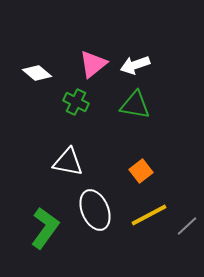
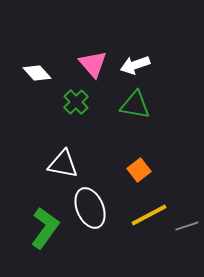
pink triangle: rotated 32 degrees counterclockwise
white diamond: rotated 8 degrees clockwise
green cross: rotated 20 degrees clockwise
white triangle: moved 5 px left, 2 px down
orange square: moved 2 px left, 1 px up
white ellipse: moved 5 px left, 2 px up
gray line: rotated 25 degrees clockwise
